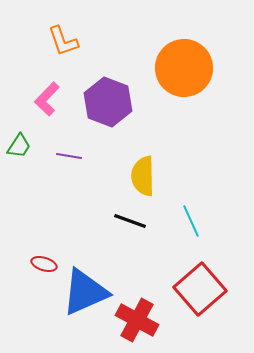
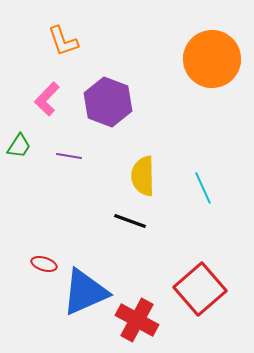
orange circle: moved 28 px right, 9 px up
cyan line: moved 12 px right, 33 px up
